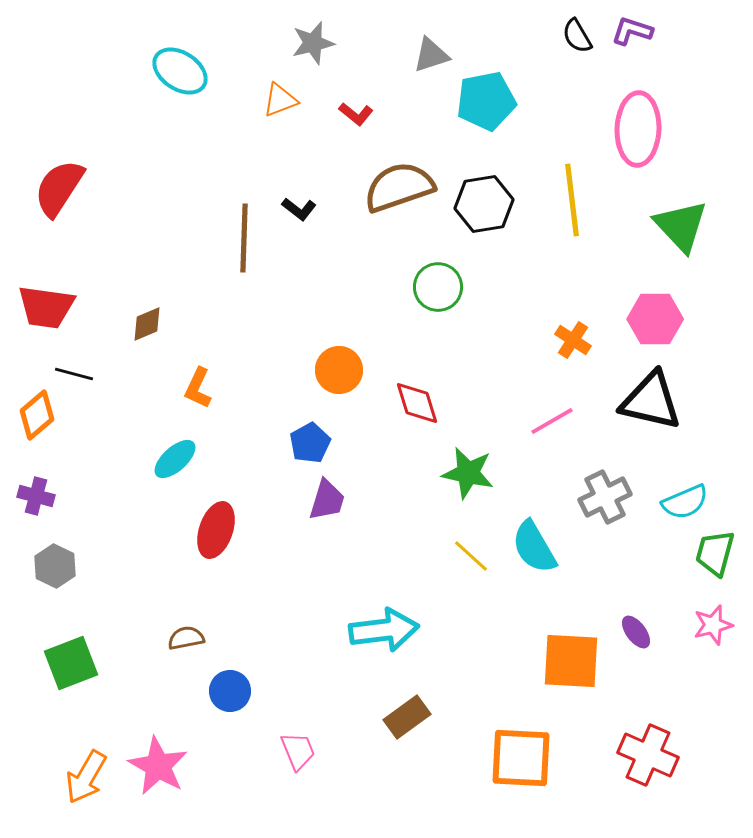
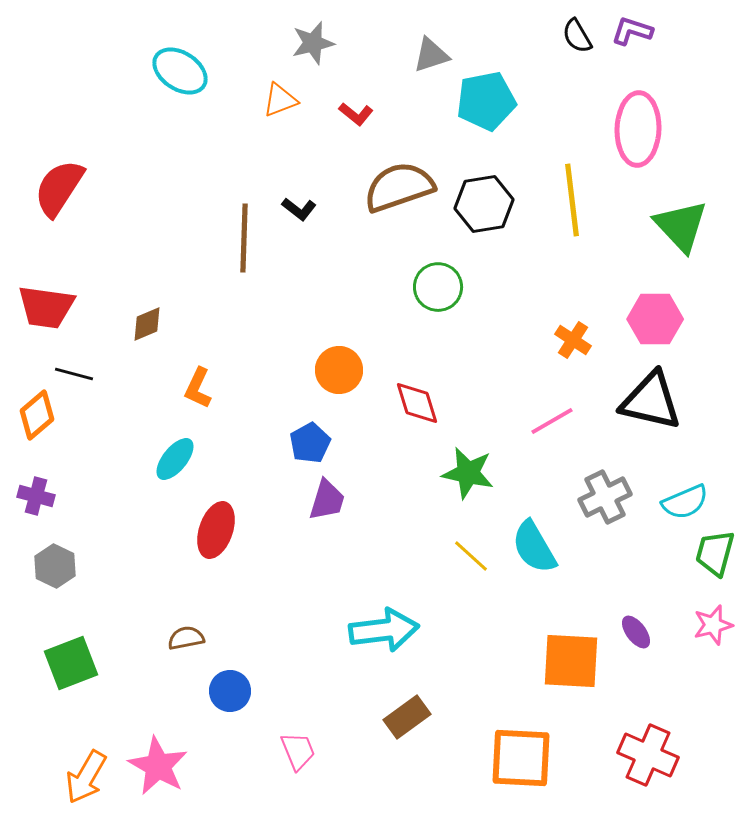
cyan ellipse at (175, 459): rotated 9 degrees counterclockwise
